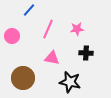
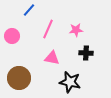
pink star: moved 1 px left, 1 px down
brown circle: moved 4 px left
